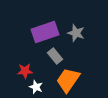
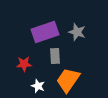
gray star: moved 1 px right, 1 px up
gray rectangle: rotated 35 degrees clockwise
red star: moved 1 px left, 7 px up
white star: moved 2 px right, 1 px up
